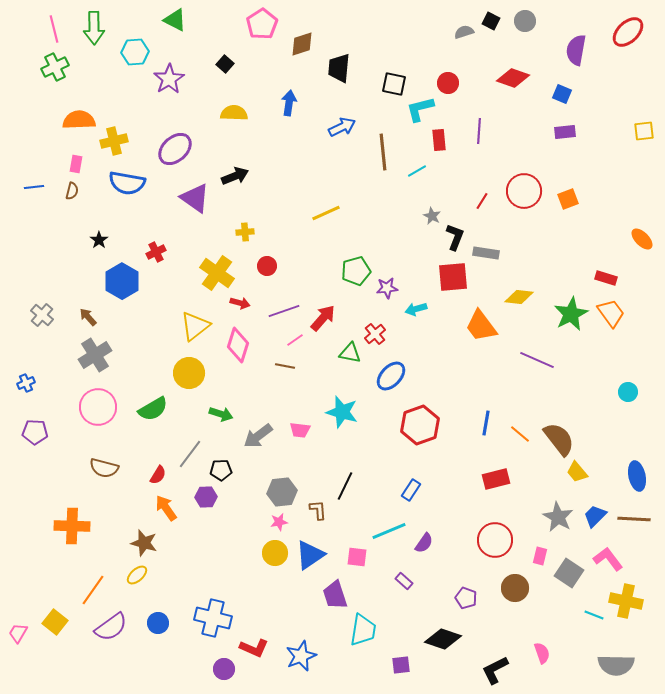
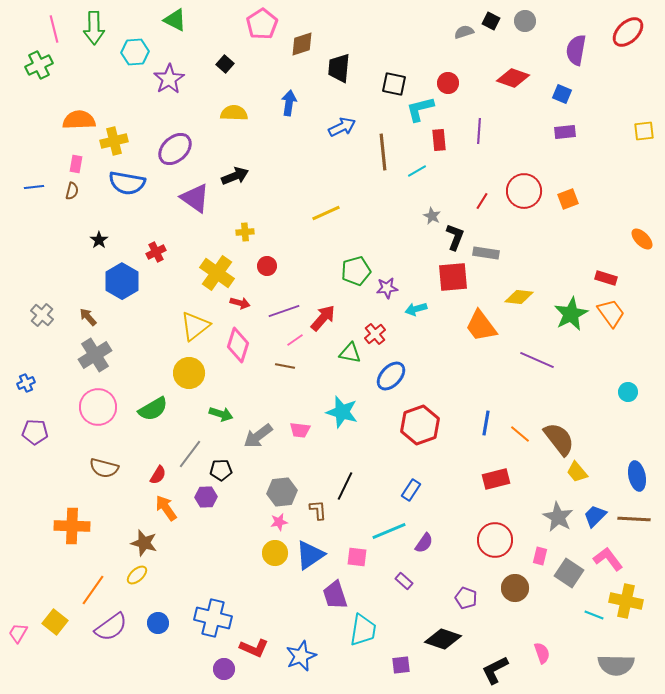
green cross at (55, 67): moved 16 px left, 2 px up
